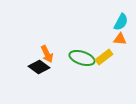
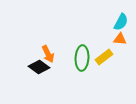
orange arrow: moved 1 px right
green ellipse: rotated 75 degrees clockwise
